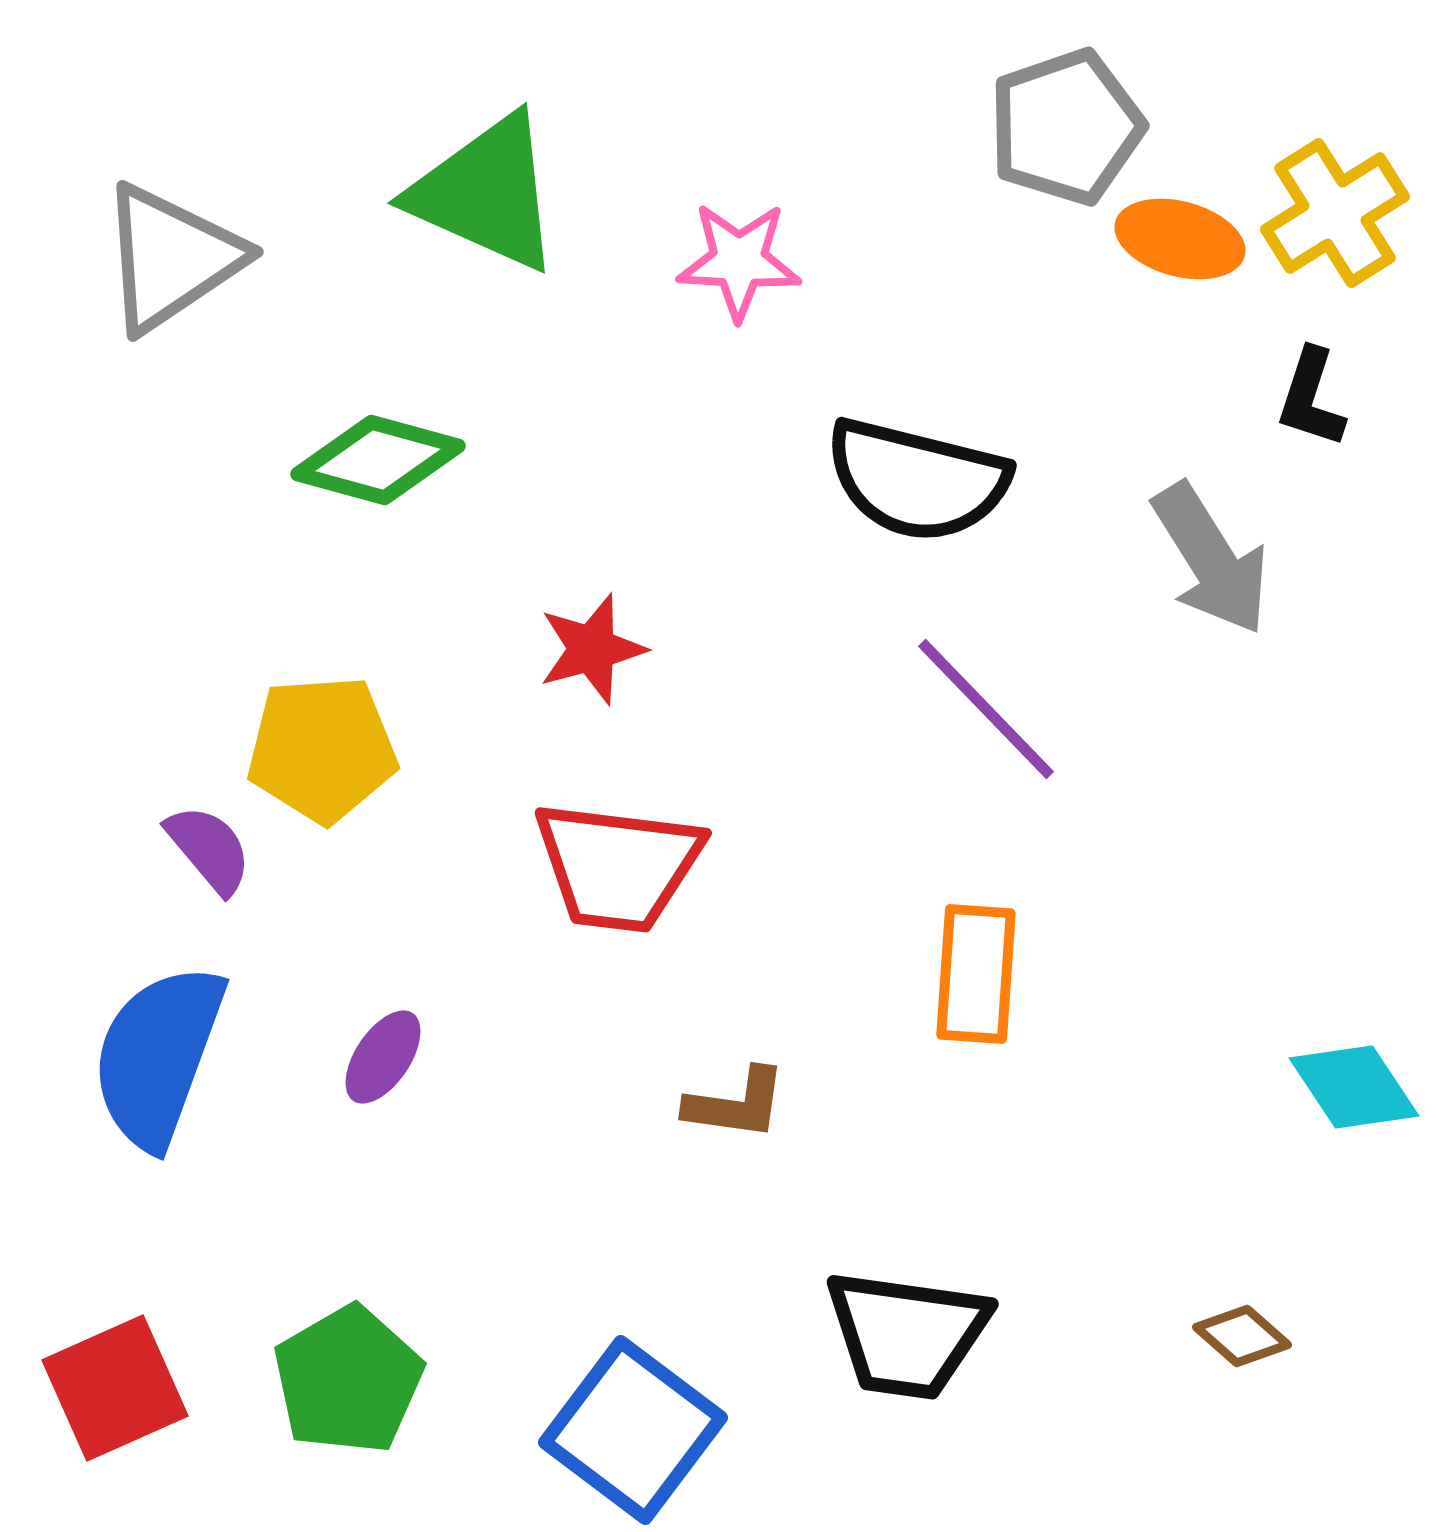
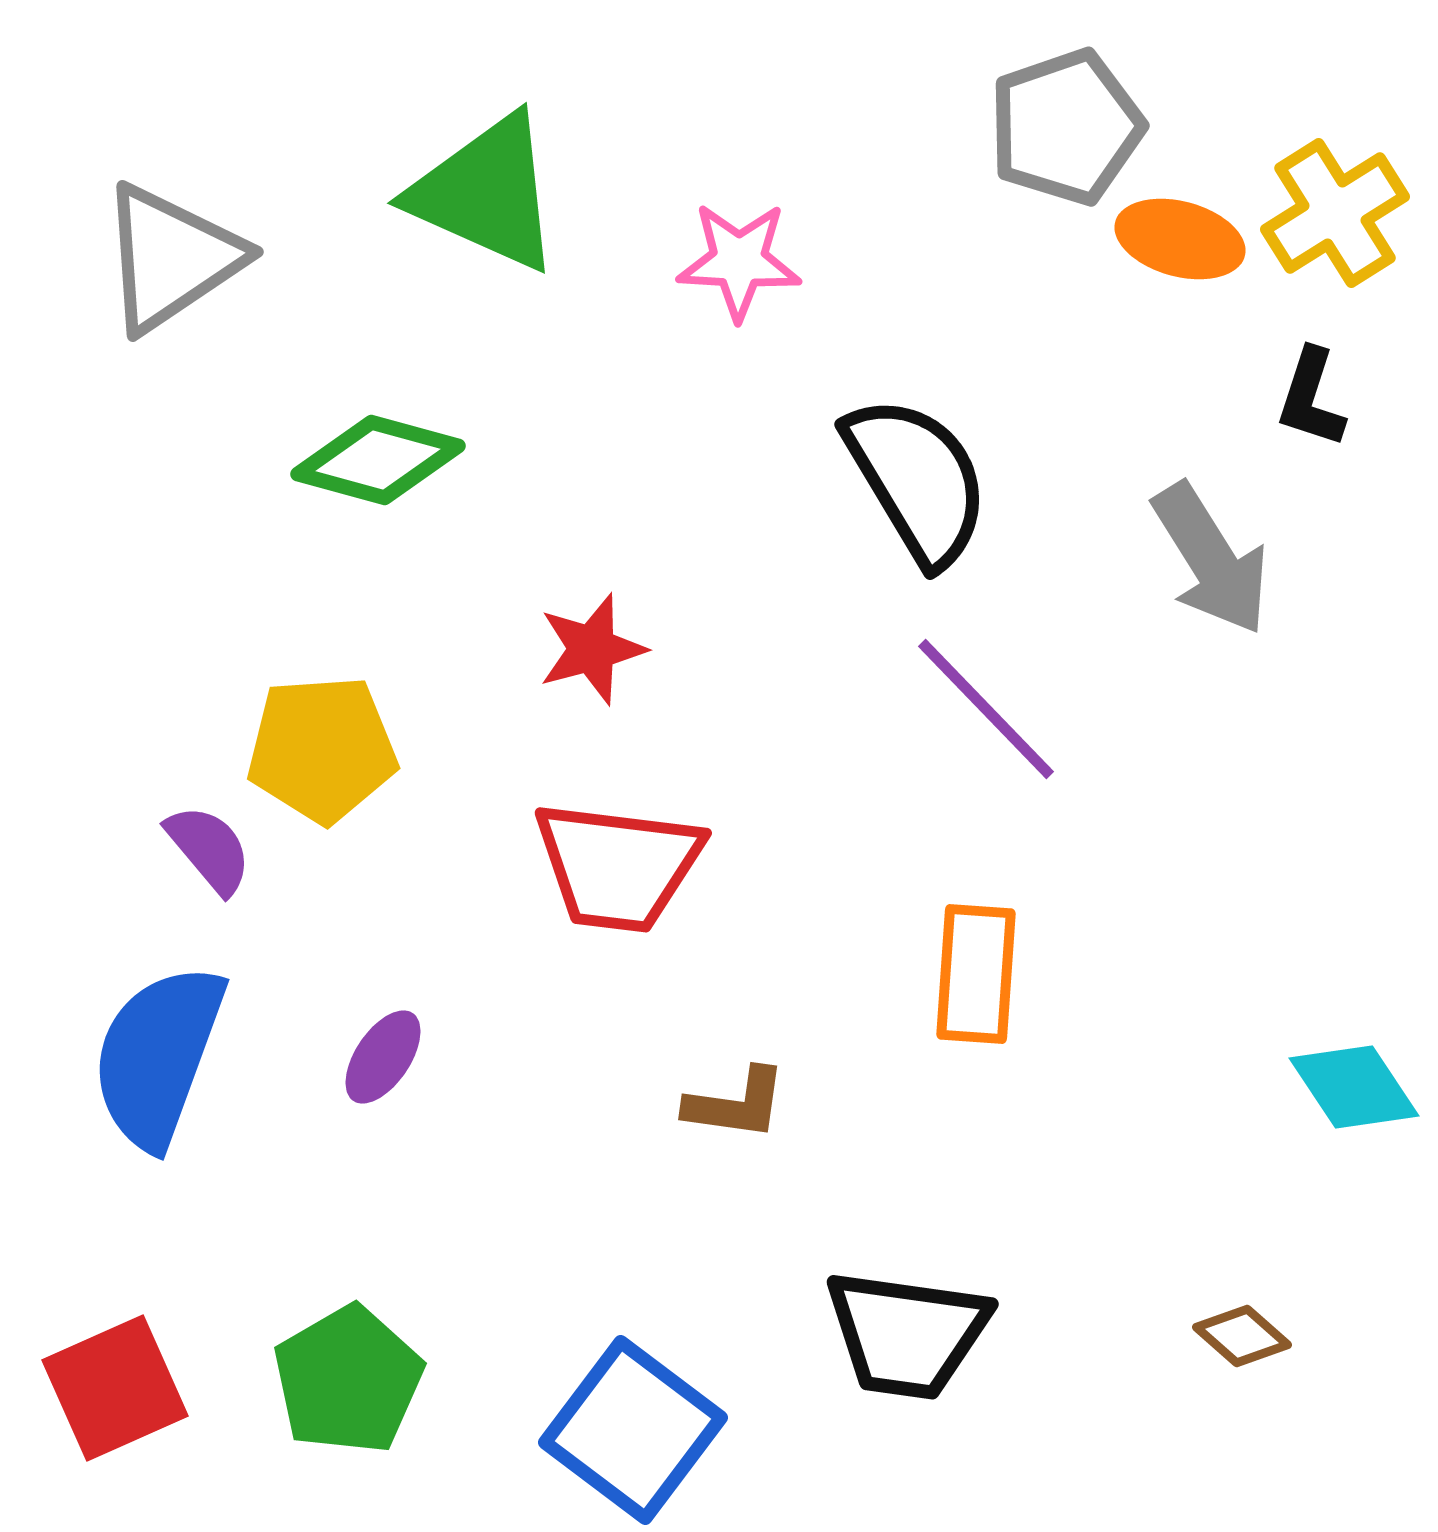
black semicircle: rotated 135 degrees counterclockwise
